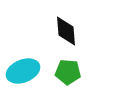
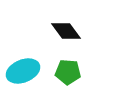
black diamond: rotated 32 degrees counterclockwise
